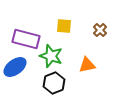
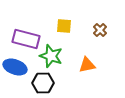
blue ellipse: rotated 55 degrees clockwise
black hexagon: moved 11 px left; rotated 20 degrees clockwise
